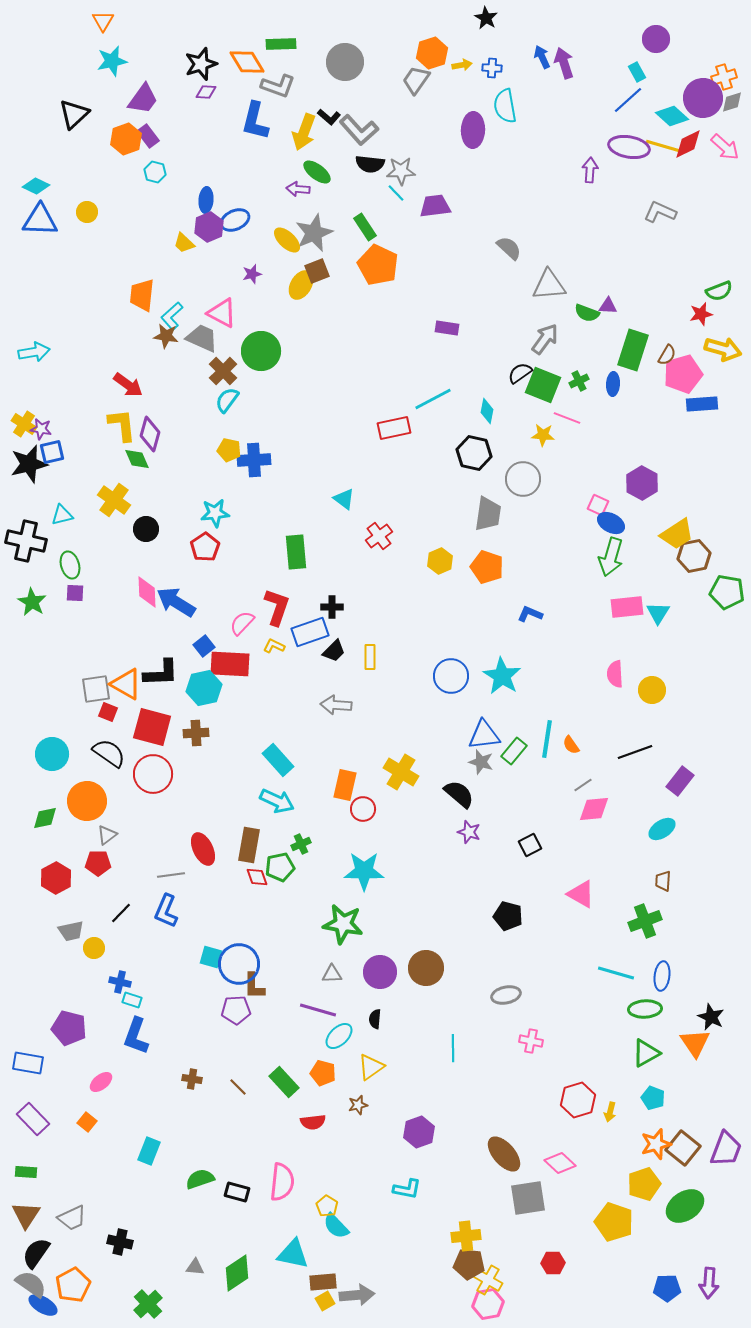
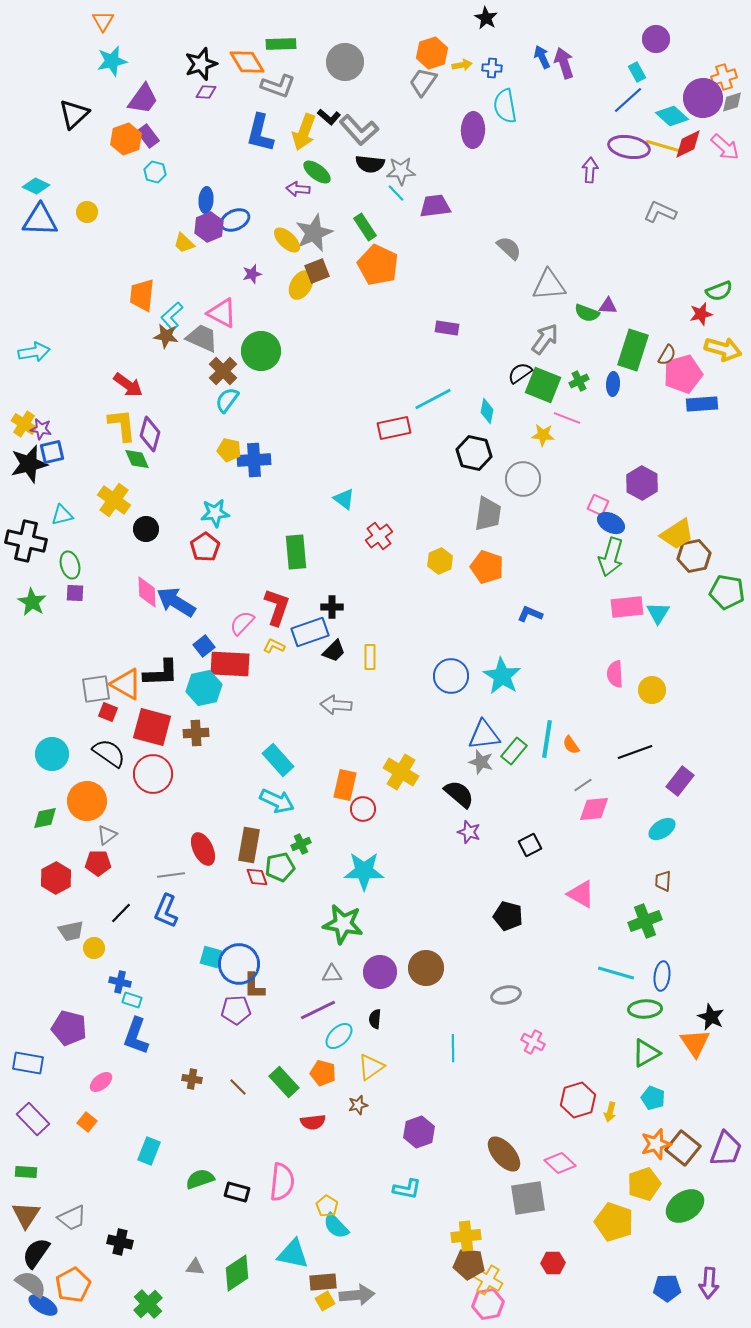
gray trapezoid at (416, 80): moved 7 px right, 2 px down
blue L-shape at (255, 121): moved 5 px right, 12 px down
purple line at (318, 1010): rotated 42 degrees counterclockwise
pink cross at (531, 1041): moved 2 px right, 1 px down; rotated 15 degrees clockwise
